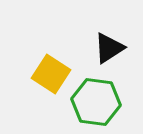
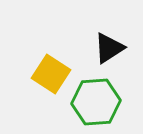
green hexagon: rotated 12 degrees counterclockwise
